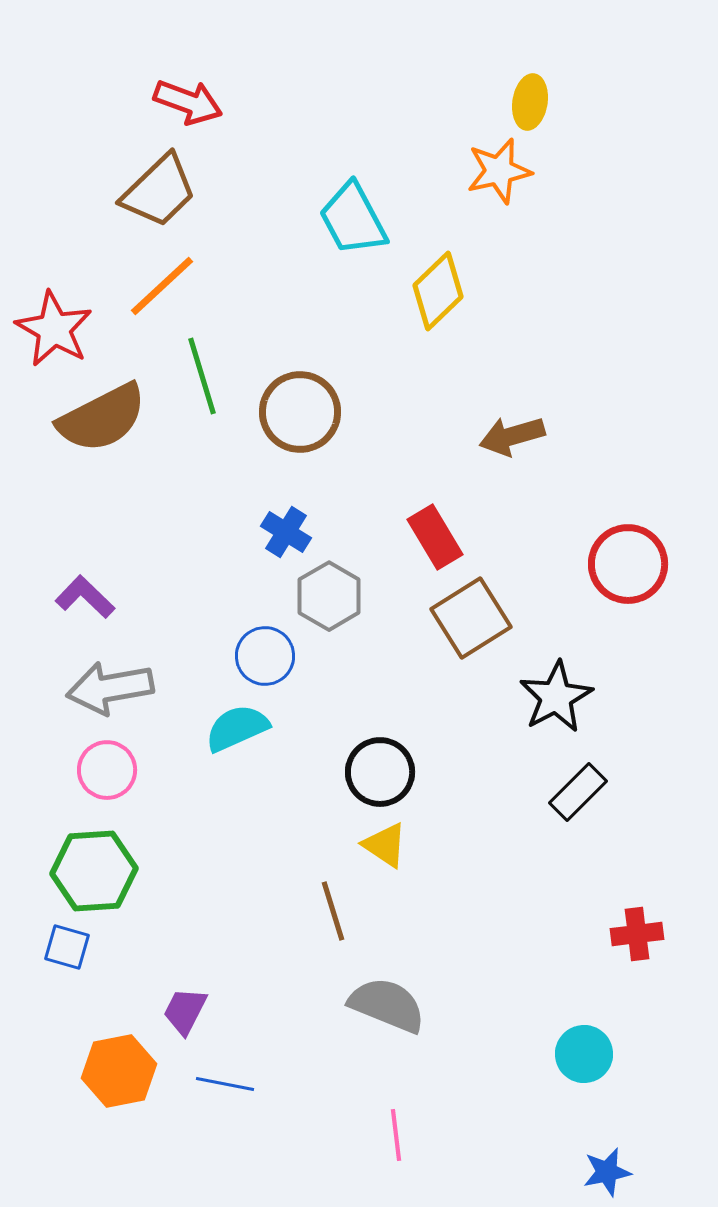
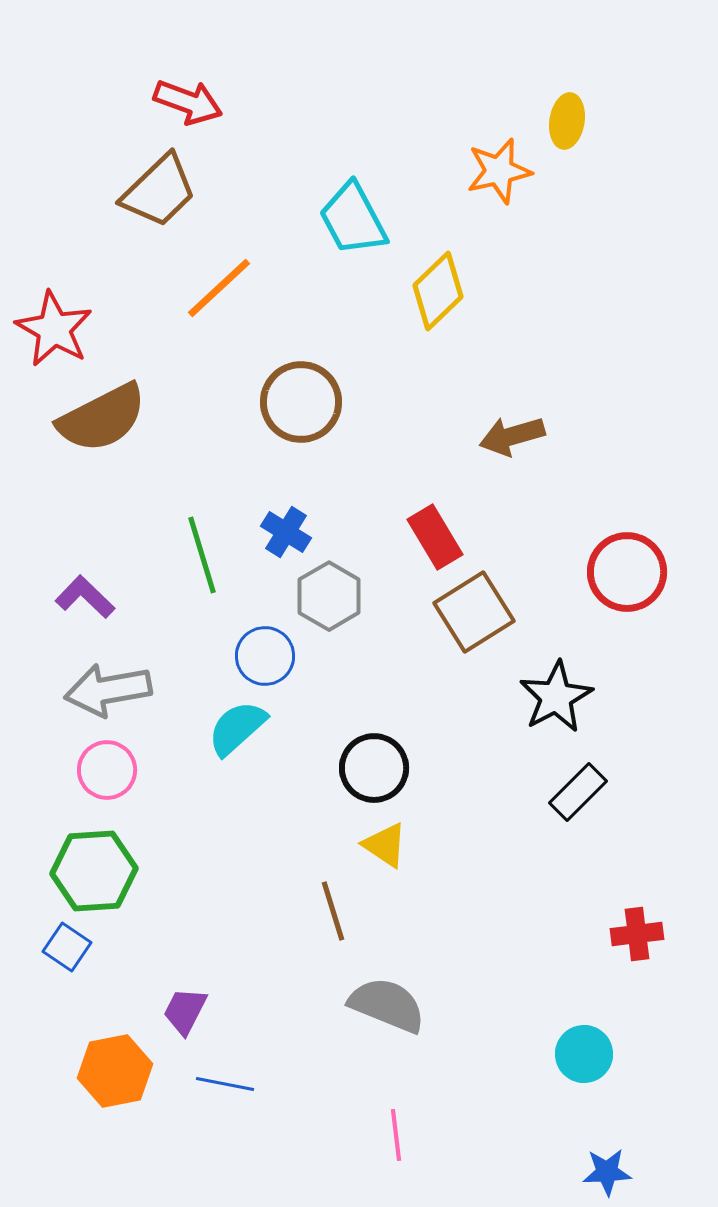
yellow ellipse: moved 37 px right, 19 px down
orange line: moved 57 px right, 2 px down
green line: moved 179 px down
brown circle: moved 1 px right, 10 px up
red circle: moved 1 px left, 8 px down
brown square: moved 3 px right, 6 px up
gray arrow: moved 2 px left, 2 px down
cyan semicircle: rotated 18 degrees counterclockwise
black circle: moved 6 px left, 4 px up
blue square: rotated 18 degrees clockwise
orange hexagon: moved 4 px left
blue star: rotated 9 degrees clockwise
